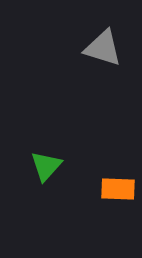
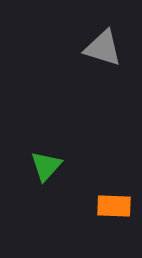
orange rectangle: moved 4 px left, 17 px down
